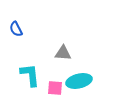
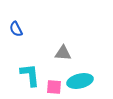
cyan ellipse: moved 1 px right
pink square: moved 1 px left, 1 px up
